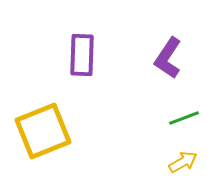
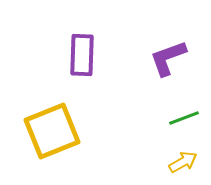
purple L-shape: rotated 36 degrees clockwise
yellow square: moved 9 px right
